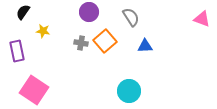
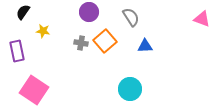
cyan circle: moved 1 px right, 2 px up
